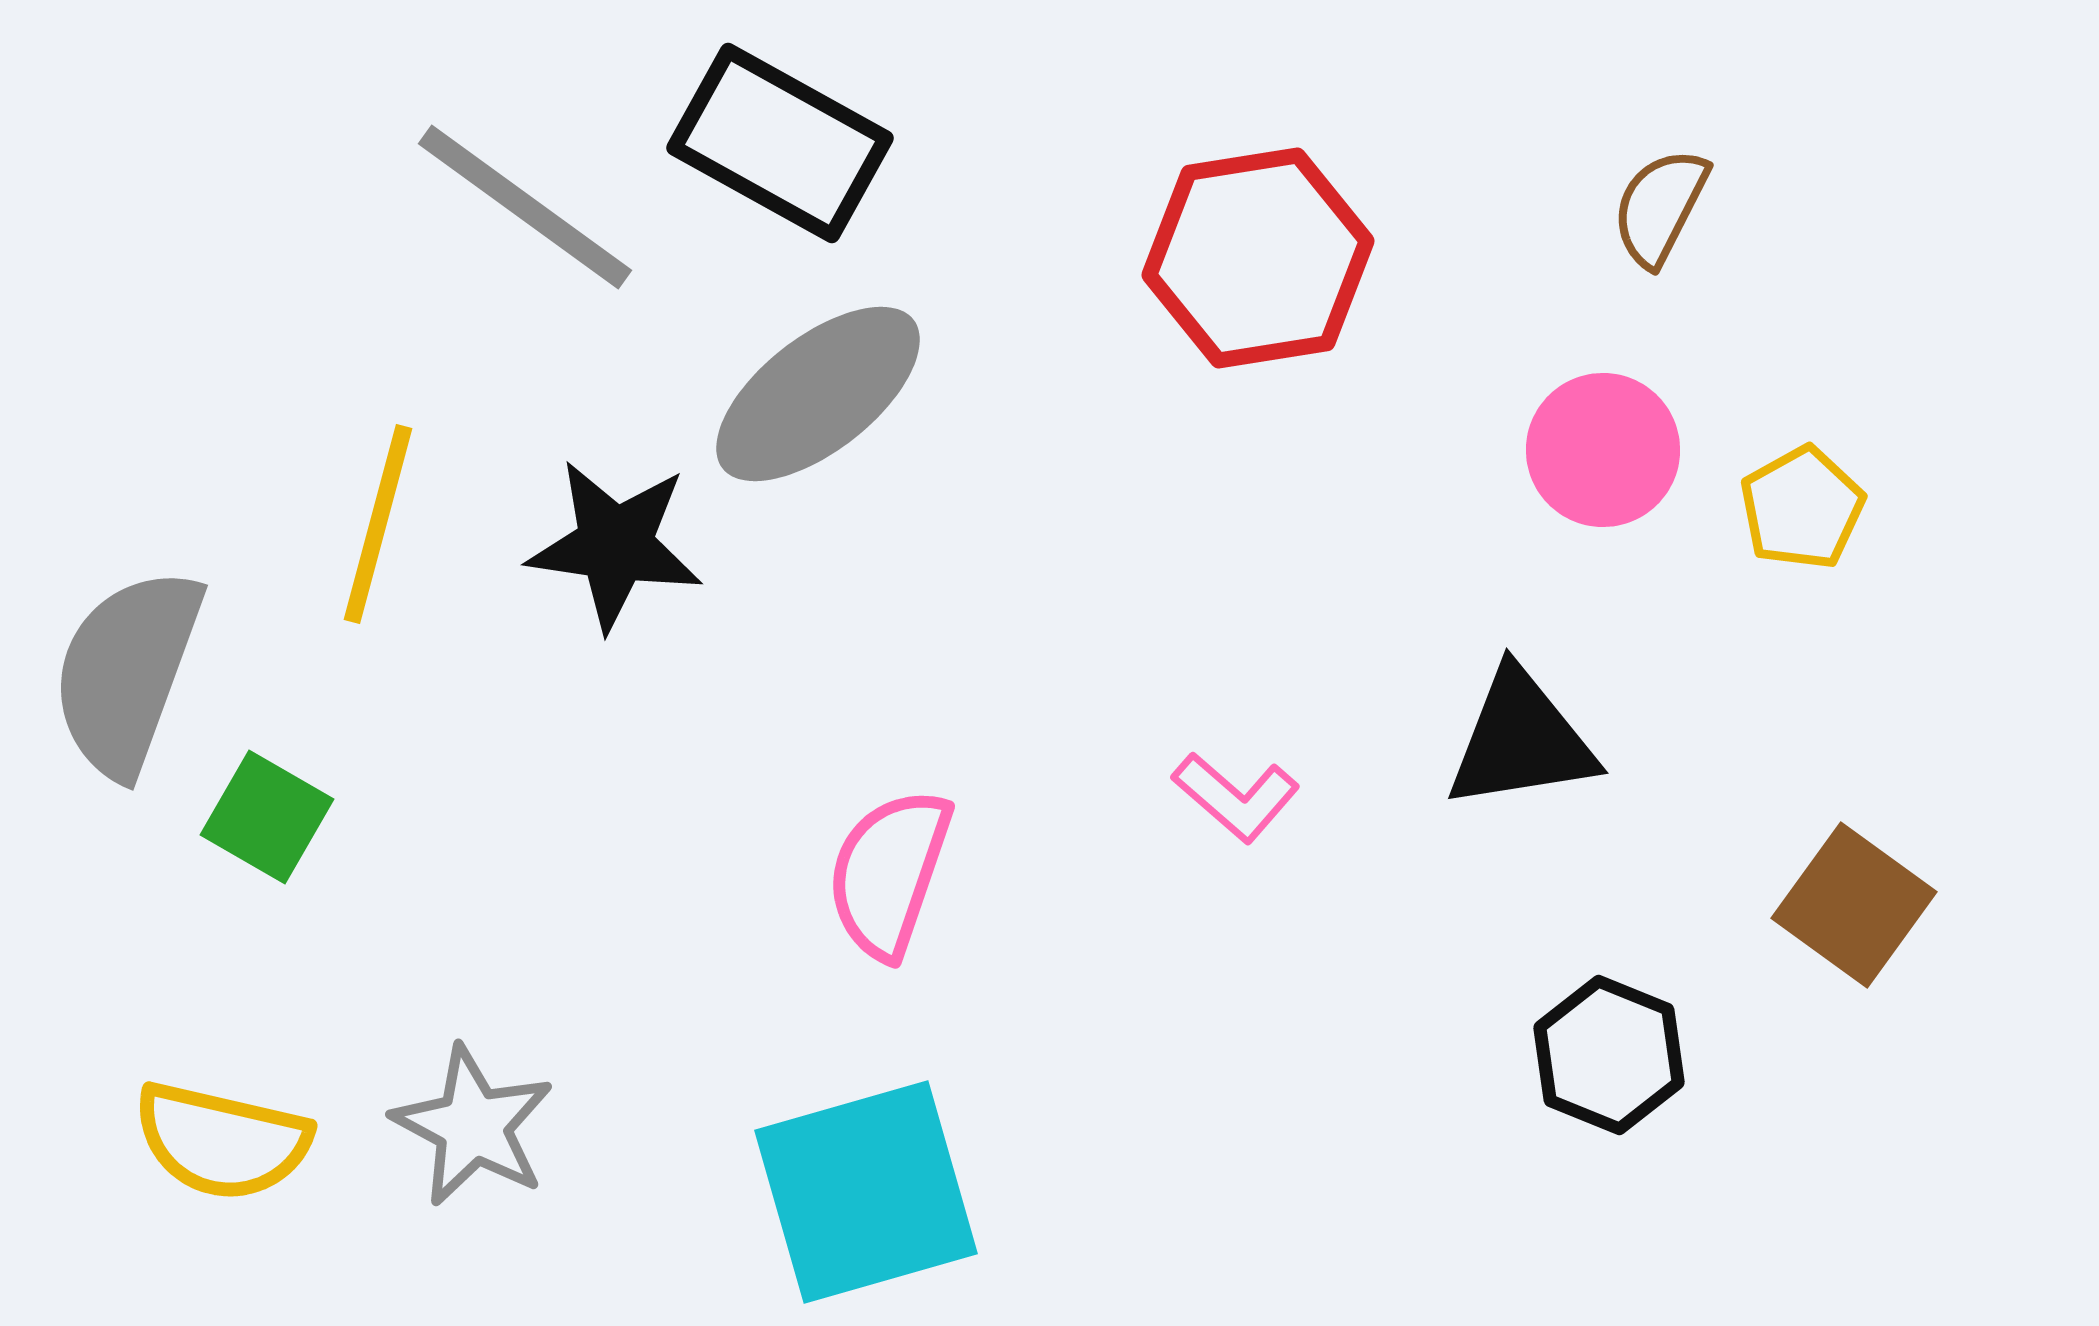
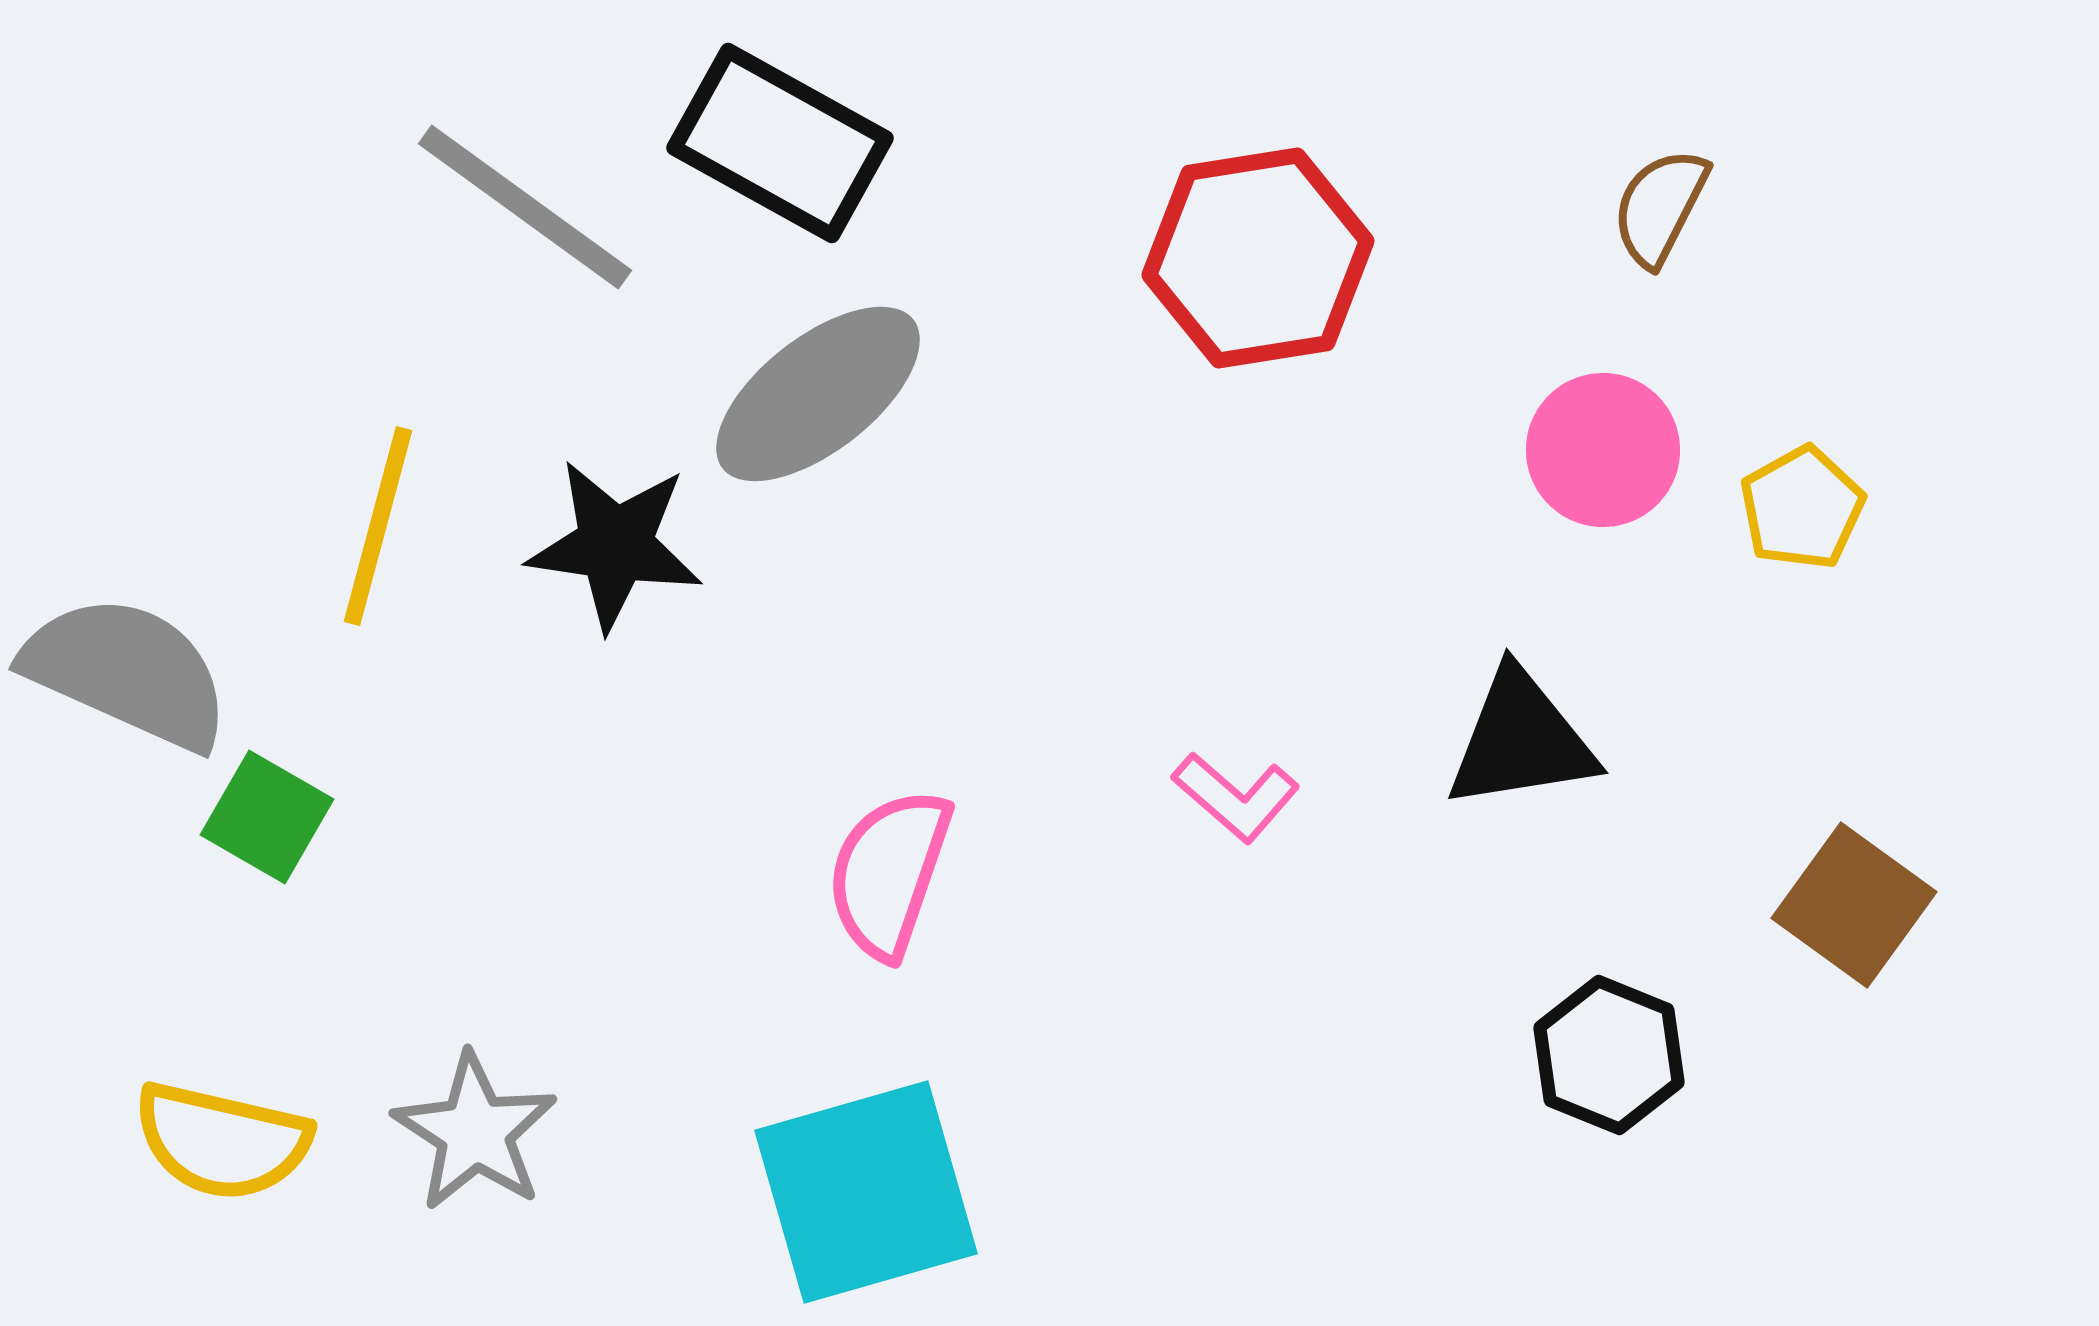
yellow line: moved 2 px down
gray semicircle: rotated 94 degrees clockwise
gray star: moved 2 px right, 6 px down; rotated 5 degrees clockwise
